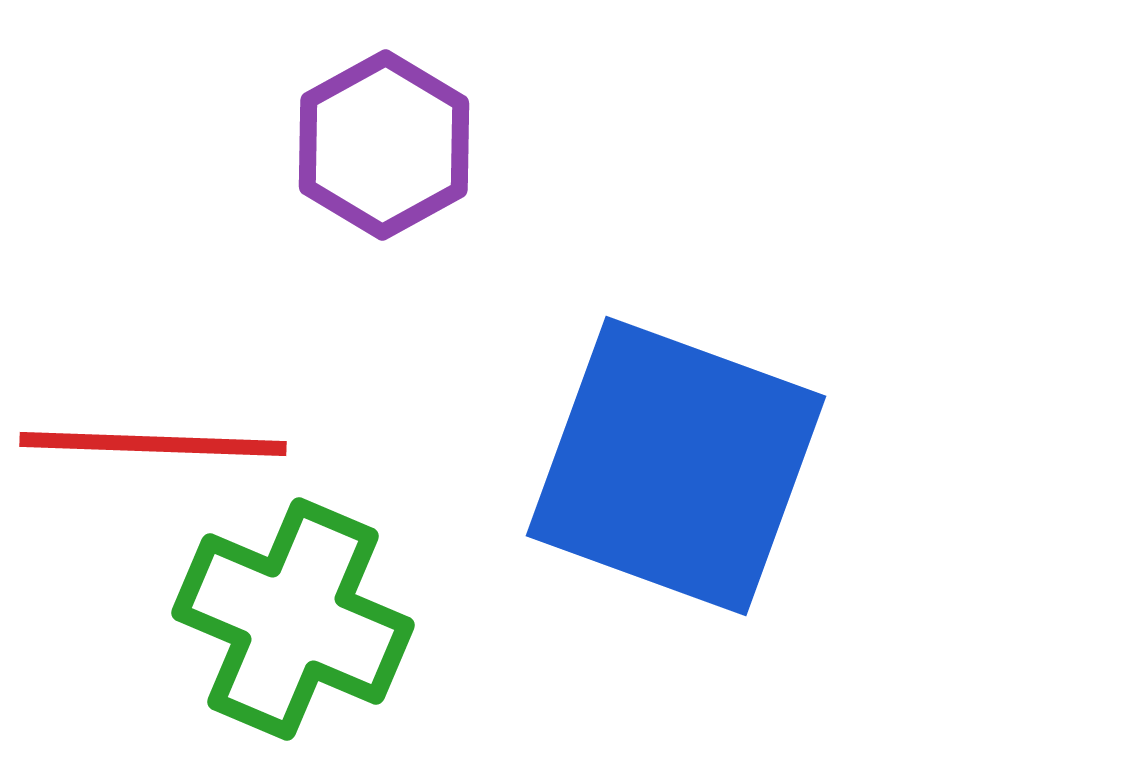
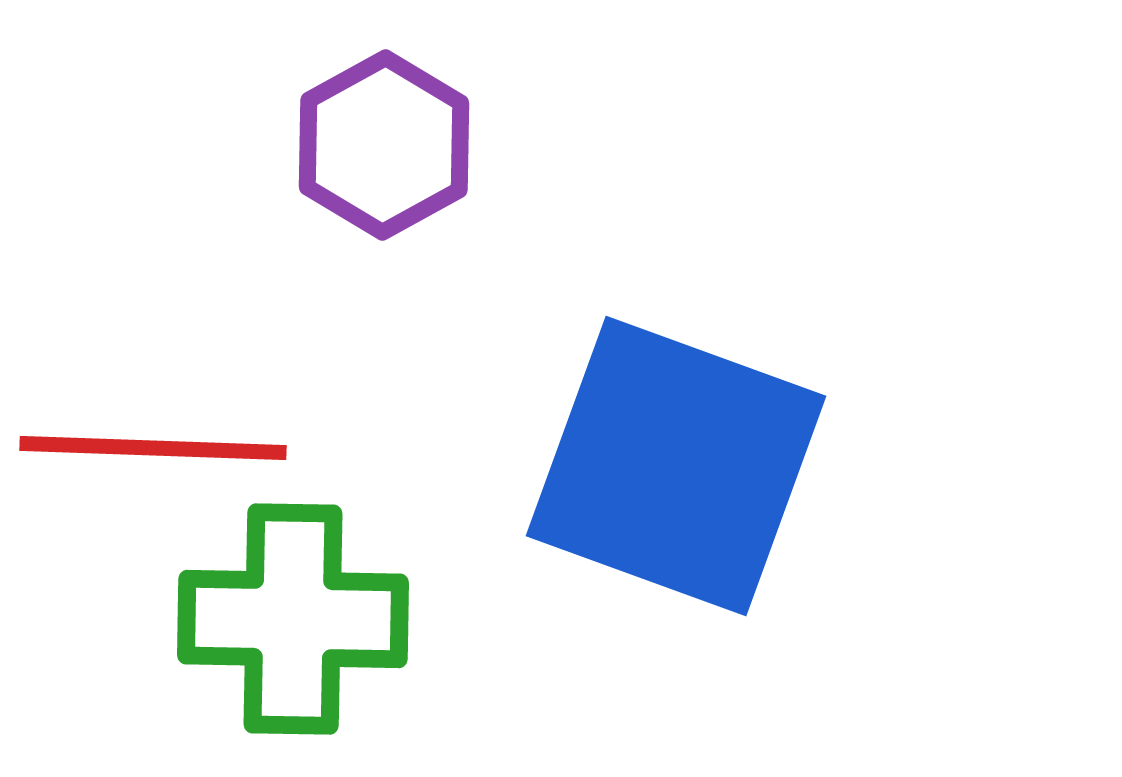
red line: moved 4 px down
green cross: rotated 22 degrees counterclockwise
